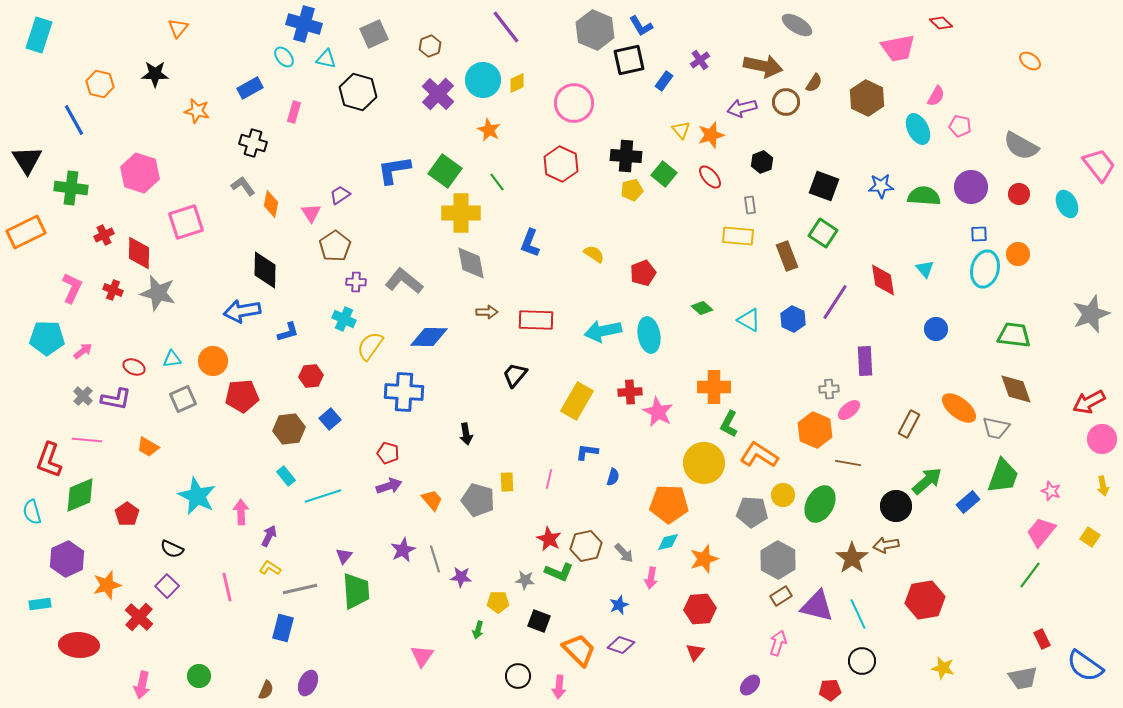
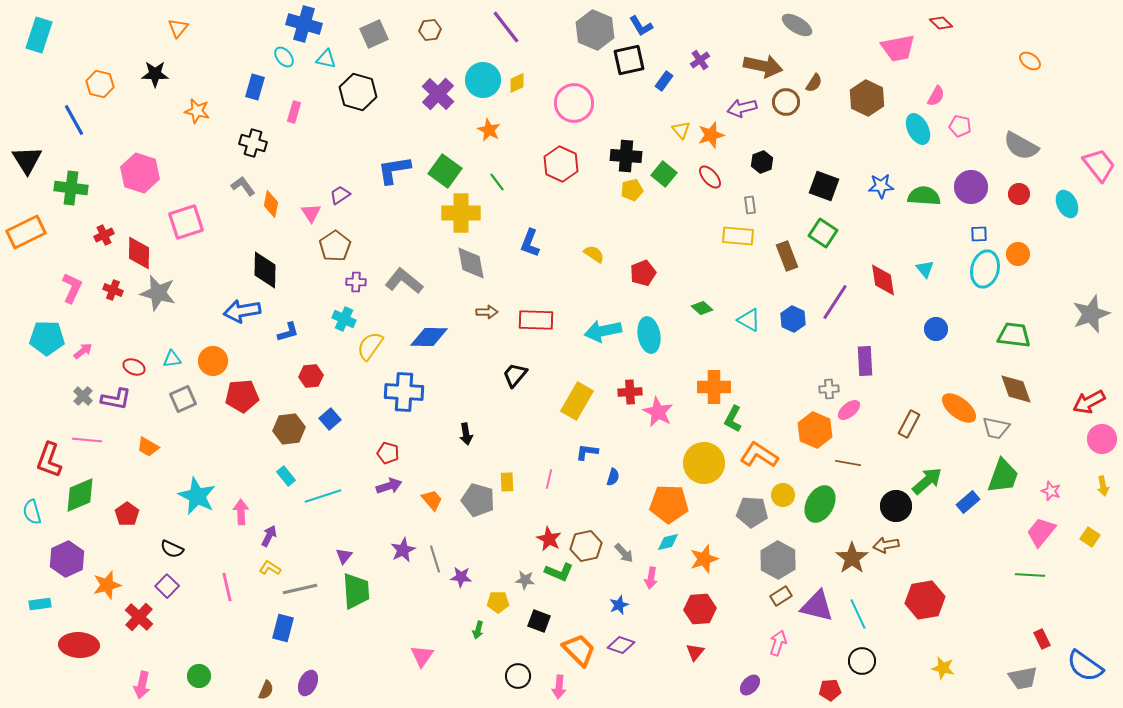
brown hexagon at (430, 46): moved 16 px up; rotated 15 degrees clockwise
blue rectangle at (250, 88): moved 5 px right, 1 px up; rotated 45 degrees counterclockwise
green L-shape at (729, 424): moved 4 px right, 5 px up
green line at (1030, 575): rotated 56 degrees clockwise
